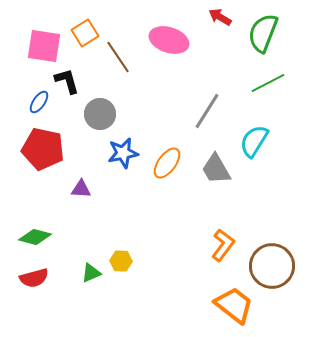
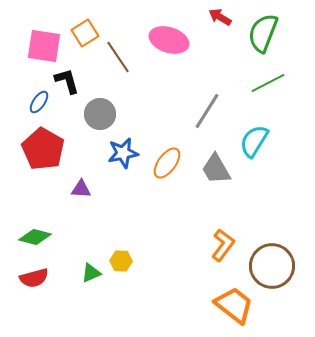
red pentagon: rotated 18 degrees clockwise
